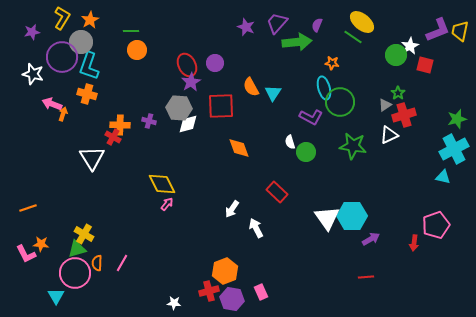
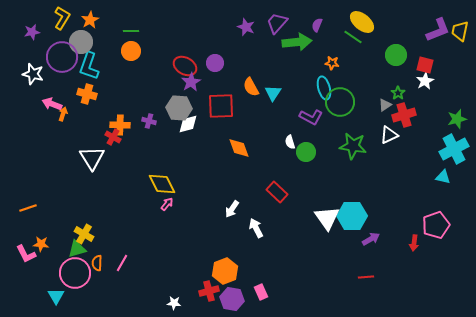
white star at (410, 46): moved 15 px right, 35 px down
orange circle at (137, 50): moved 6 px left, 1 px down
red ellipse at (187, 65): moved 2 px left, 1 px down; rotated 35 degrees counterclockwise
